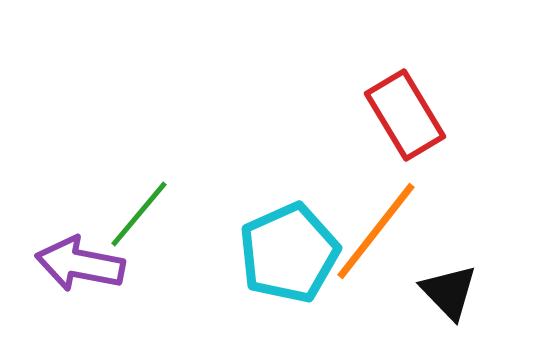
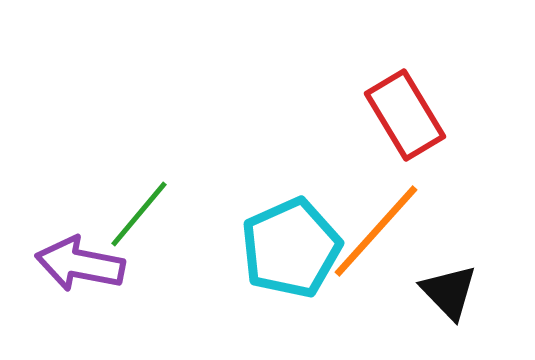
orange line: rotated 4 degrees clockwise
cyan pentagon: moved 2 px right, 5 px up
